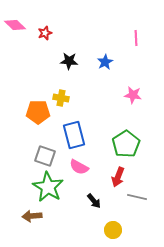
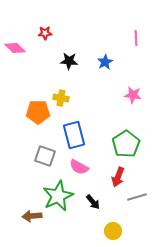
pink diamond: moved 23 px down
red star: rotated 16 degrees clockwise
green star: moved 10 px right, 9 px down; rotated 16 degrees clockwise
gray line: rotated 30 degrees counterclockwise
black arrow: moved 1 px left, 1 px down
yellow circle: moved 1 px down
